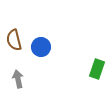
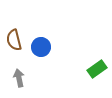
green rectangle: rotated 36 degrees clockwise
gray arrow: moved 1 px right, 1 px up
